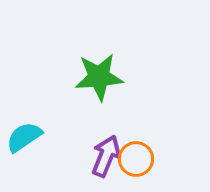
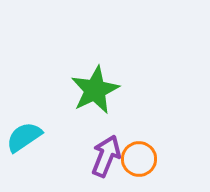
green star: moved 4 px left, 13 px down; rotated 21 degrees counterclockwise
orange circle: moved 3 px right
